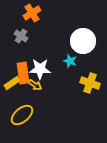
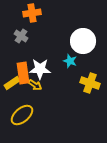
orange cross: rotated 24 degrees clockwise
